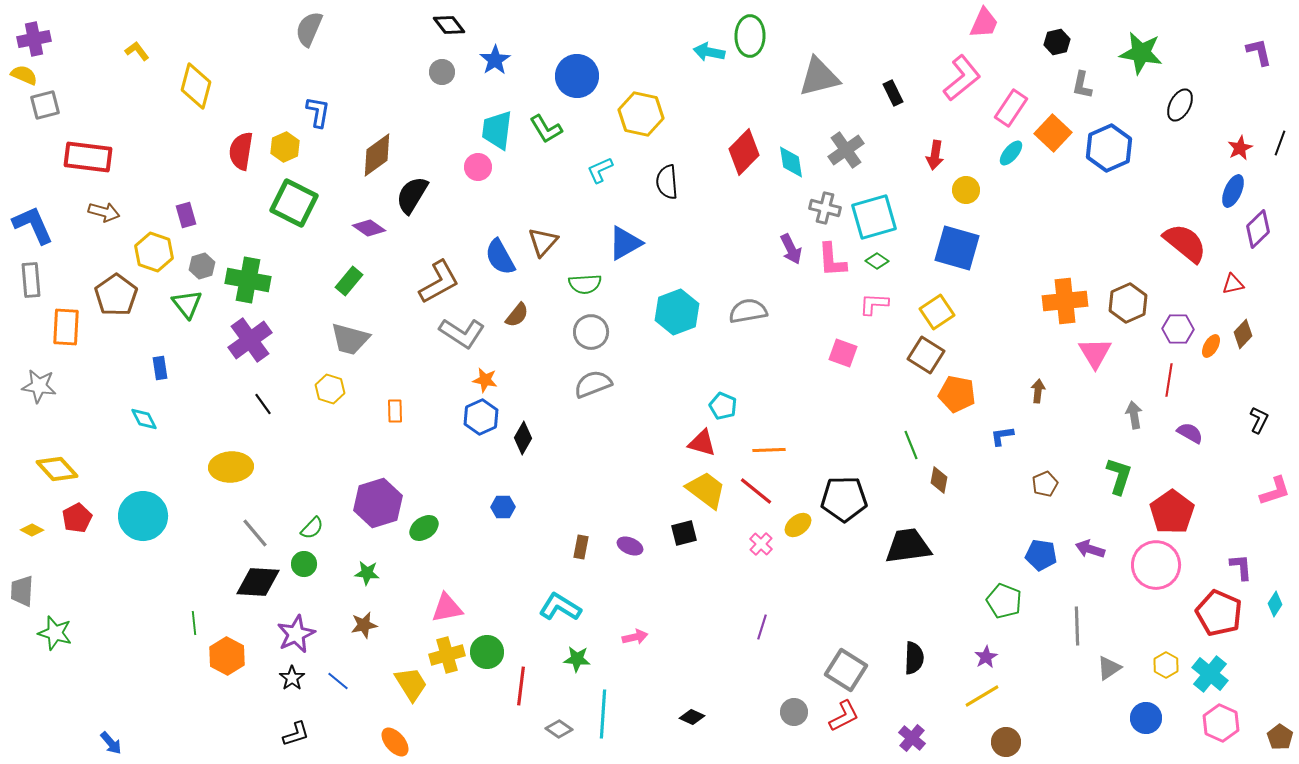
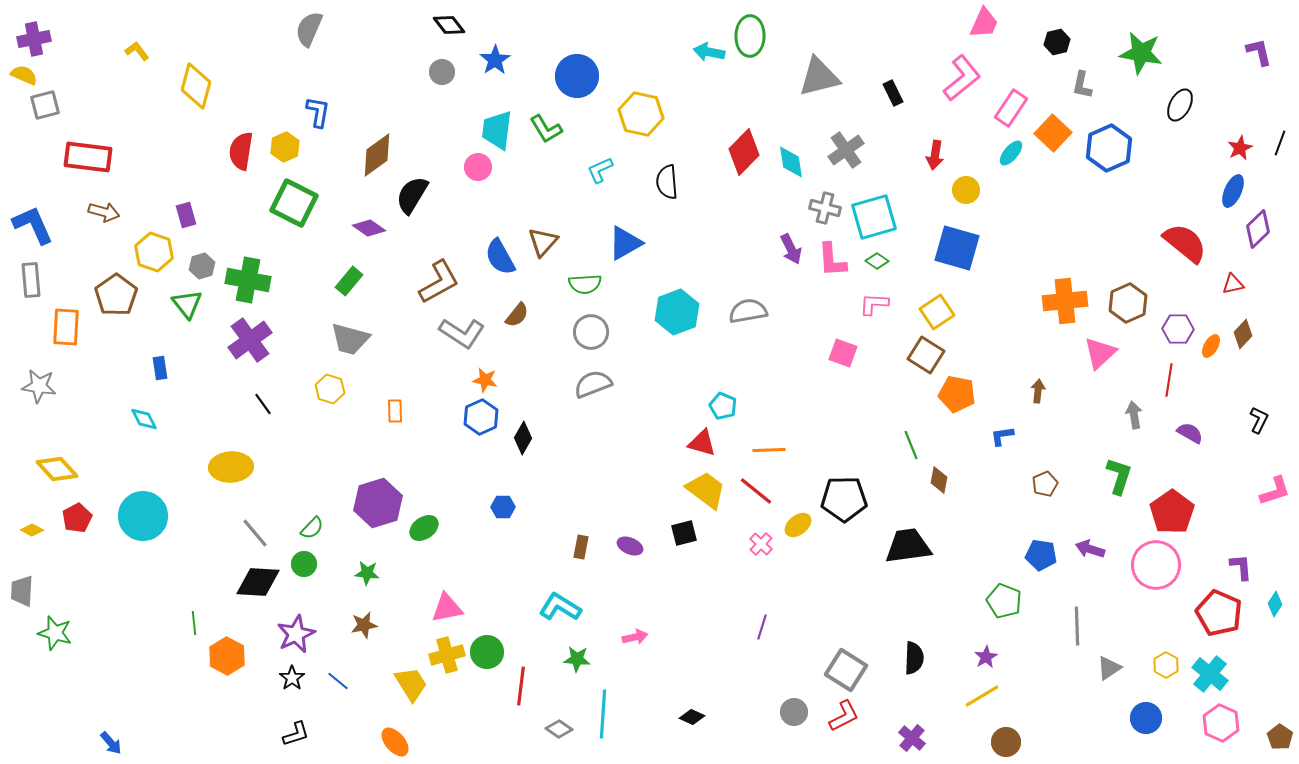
pink triangle at (1095, 353): moved 5 px right; rotated 18 degrees clockwise
